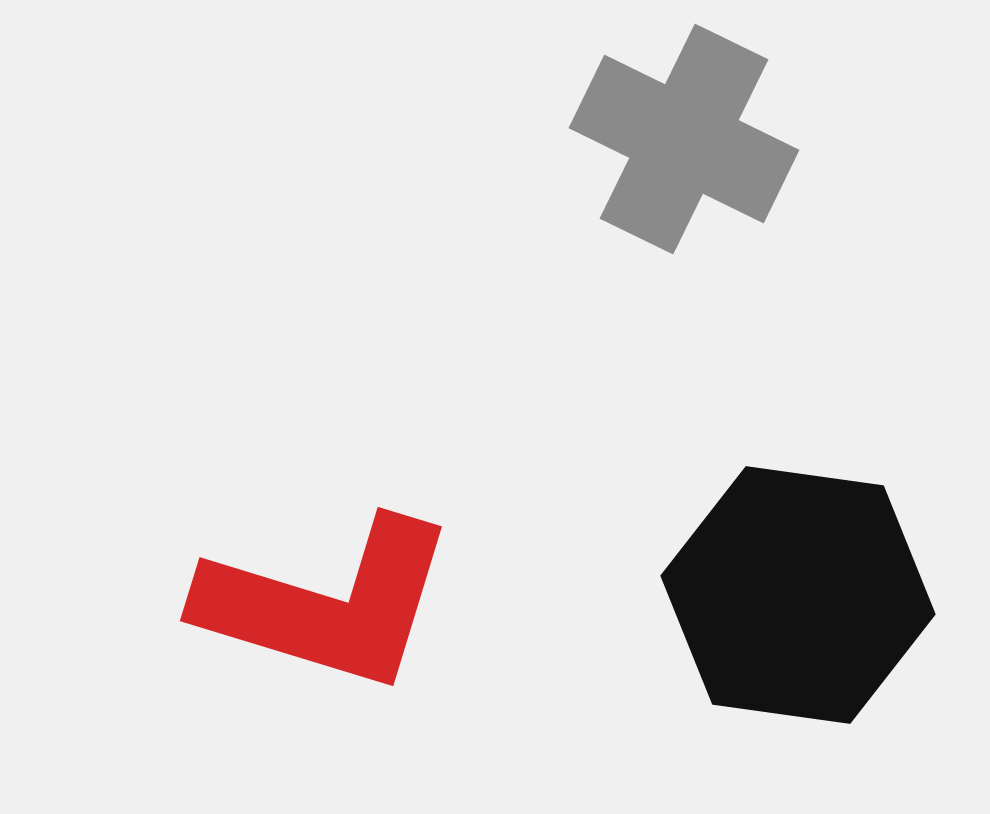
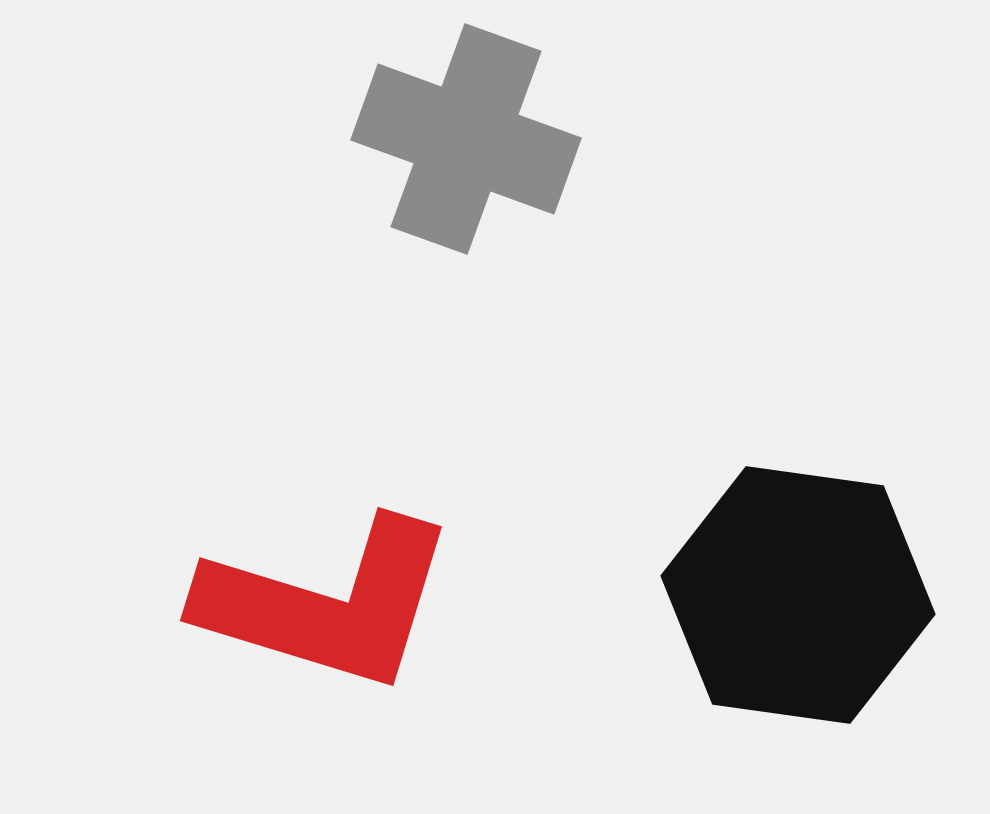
gray cross: moved 218 px left; rotated 6 degrees counterclockwise
